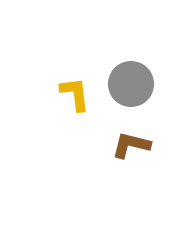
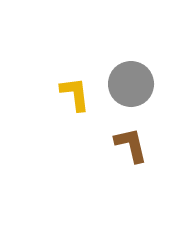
brown L-shape: rotated 63 degrees clockwise
